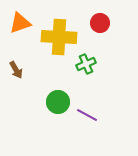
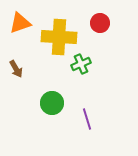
green cross: moved 5 px left
brown arrow: moved 1 px up
green circle: moved 6 px left, 1 px down
purple line: moved 4 px down; rotated 45 degrees clockwise
